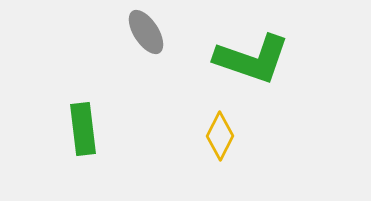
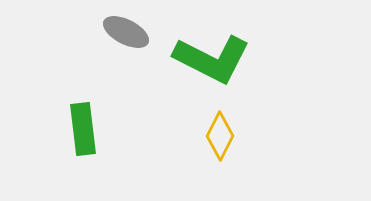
gray ellipse: moved 20 px left; rotated 30 degrees counterclockwise
green L-shape: moved 40 px left; rotated 8 degrees clockwise
